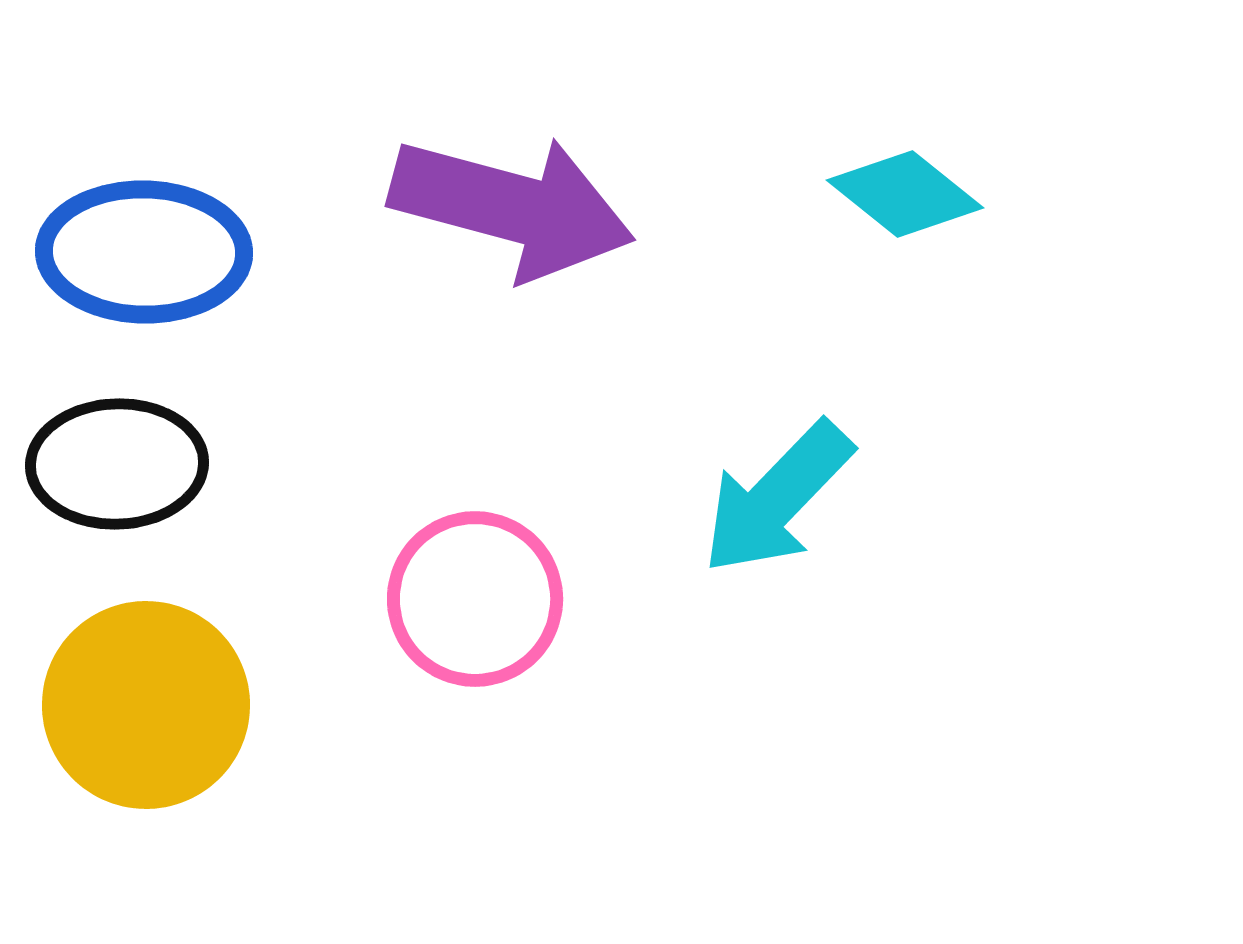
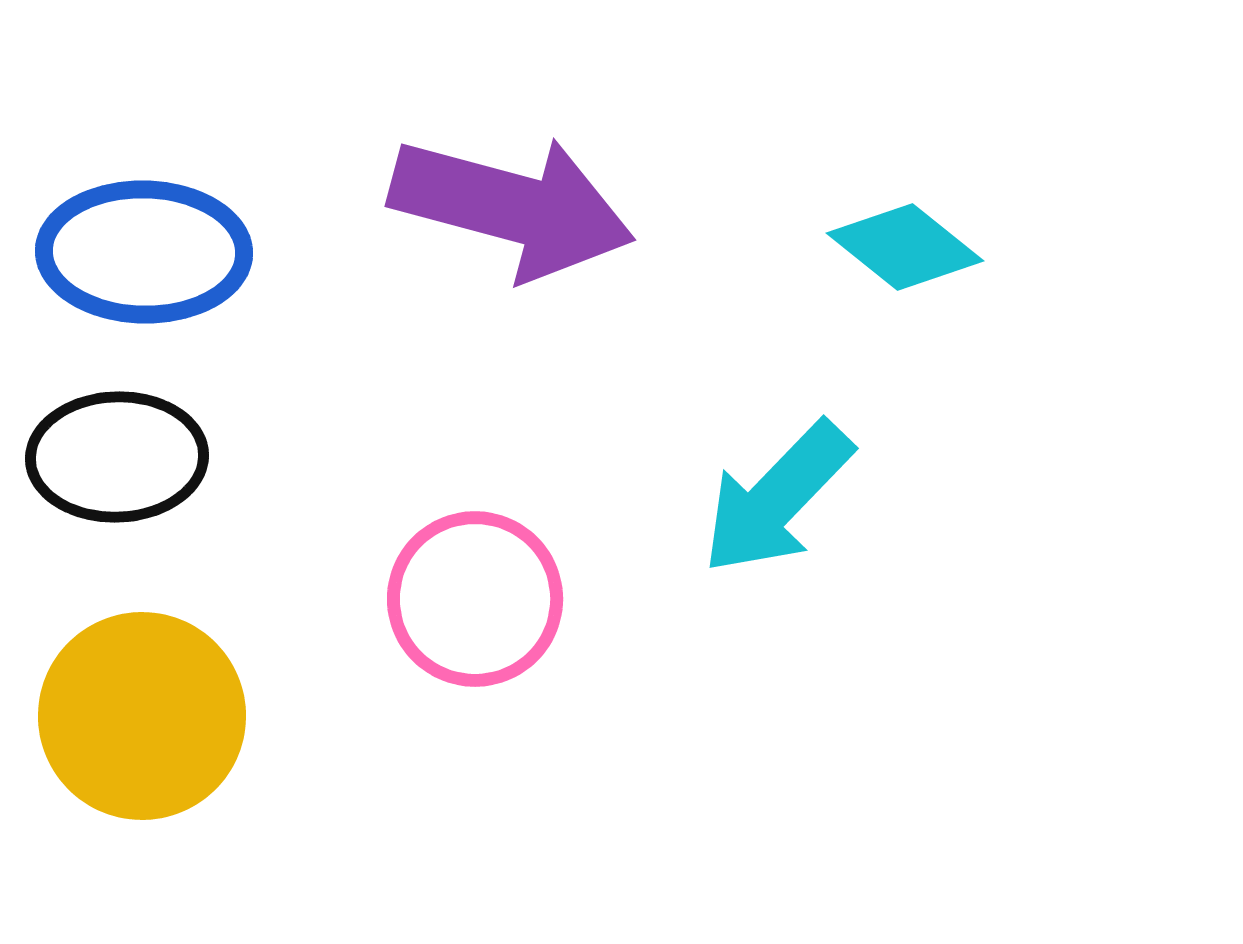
cyan diamond: moved 53 px down
black ellipse: moved 7 px up
yellow circle: moved 4 px left, 11 px down
